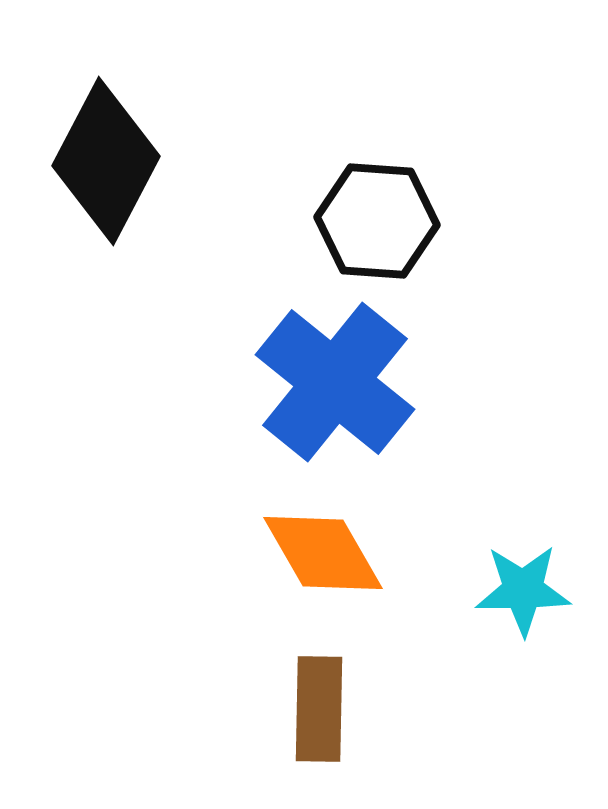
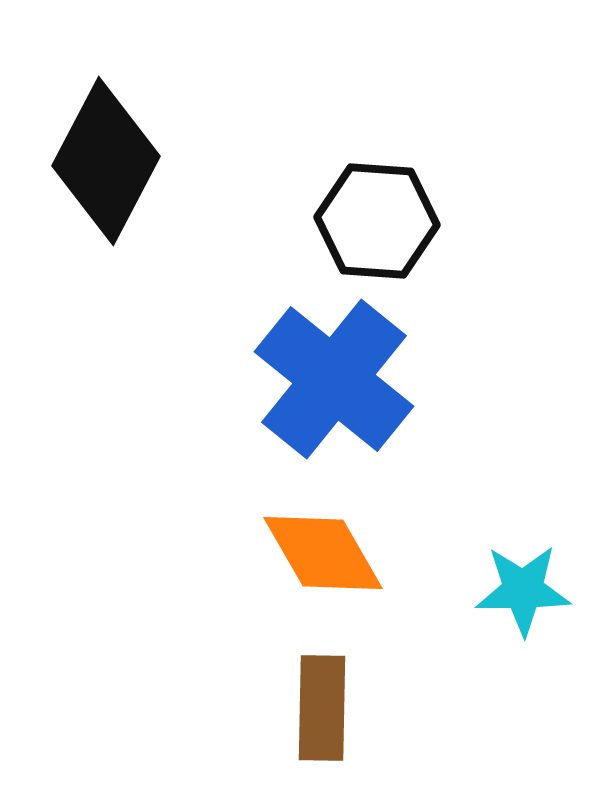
blue cross: moved 1 px left, 3 px up
brown rectangle: moved 3 px right, 1 px up
